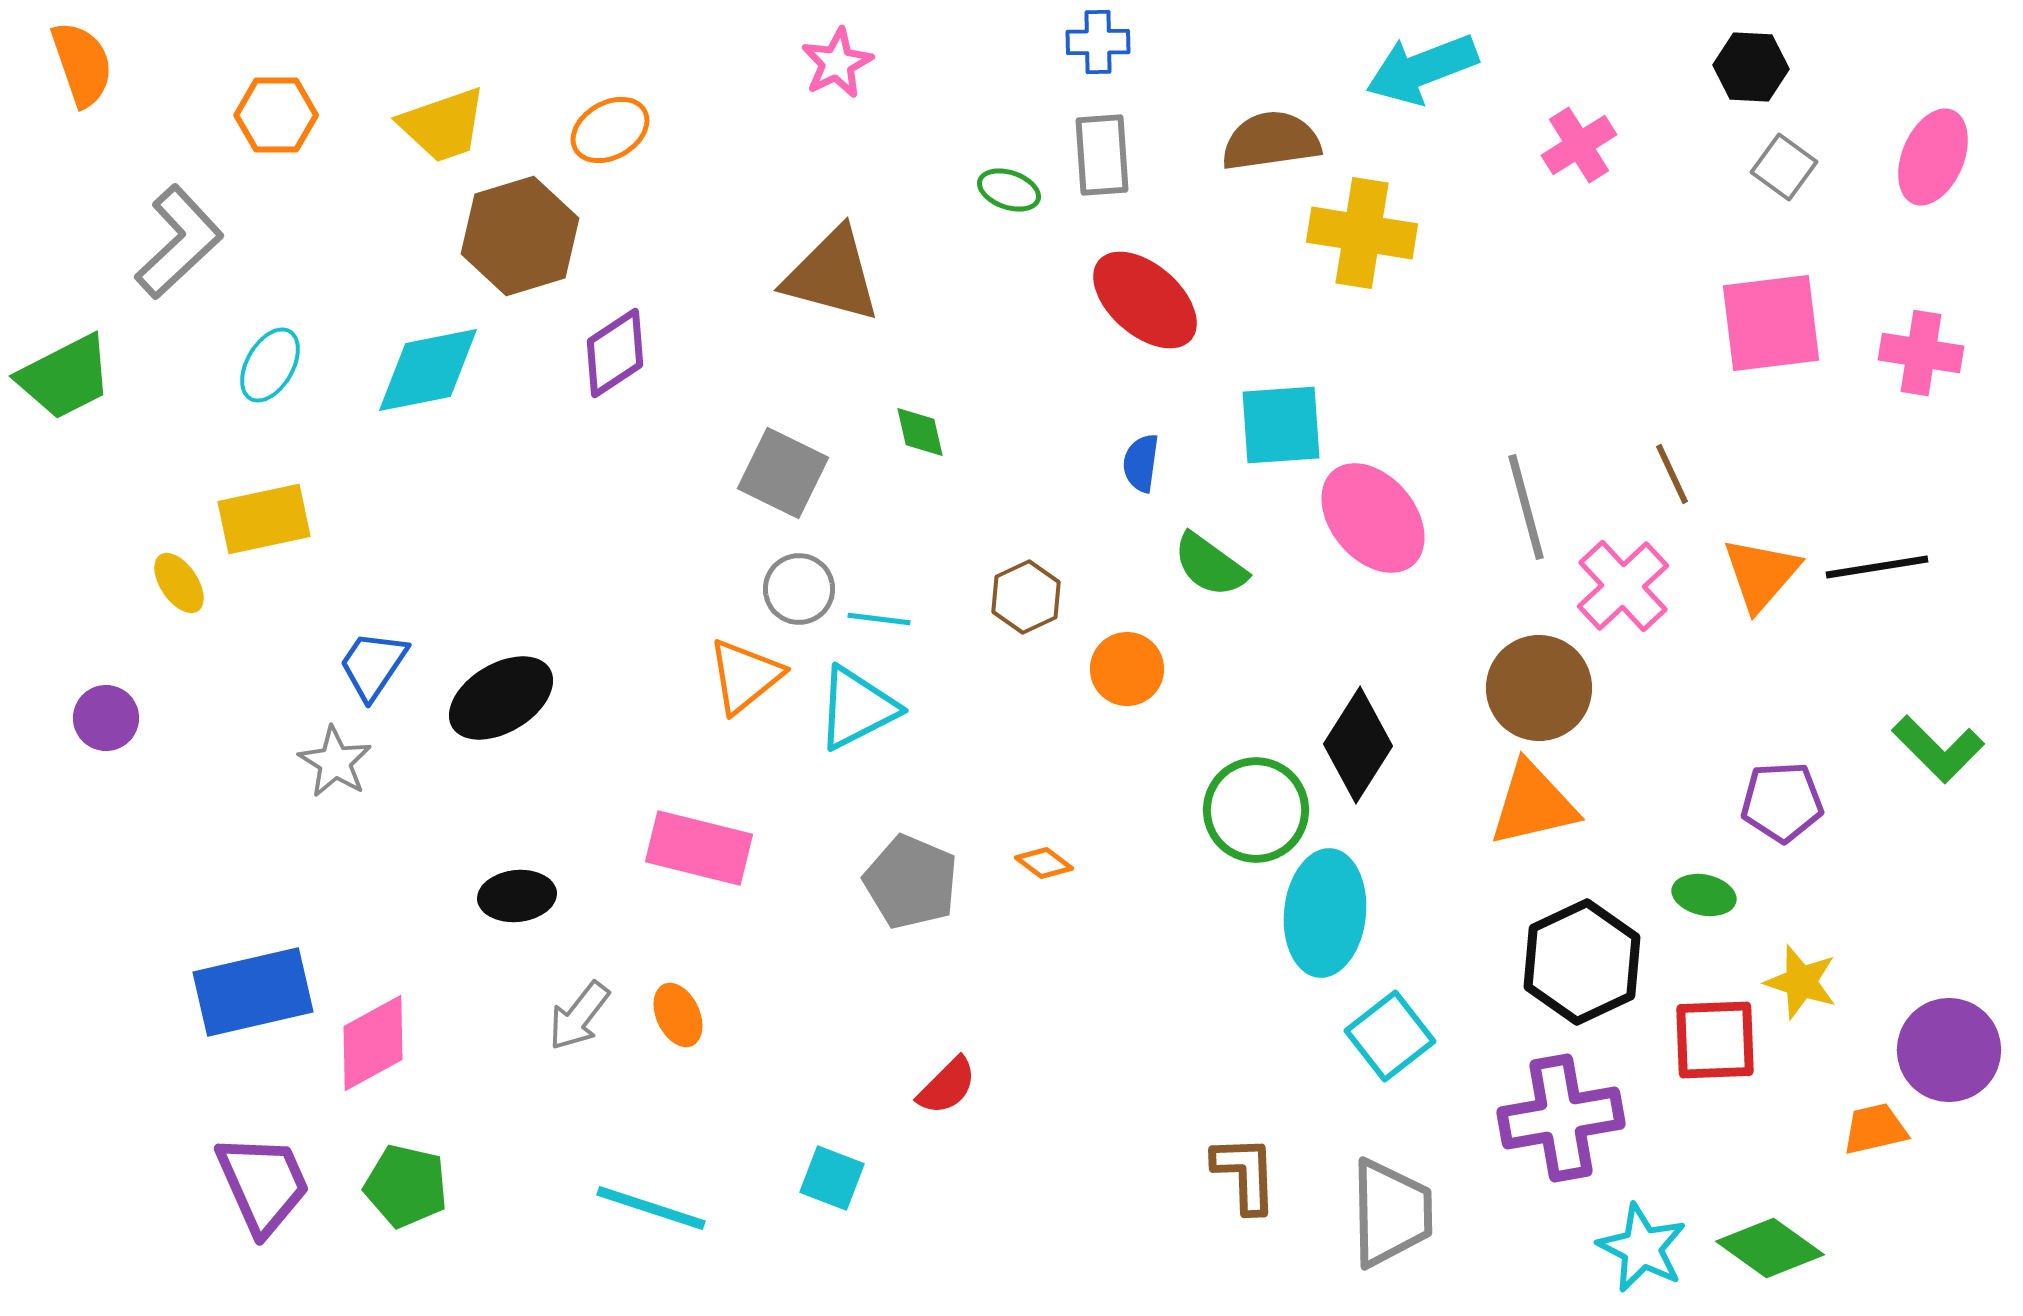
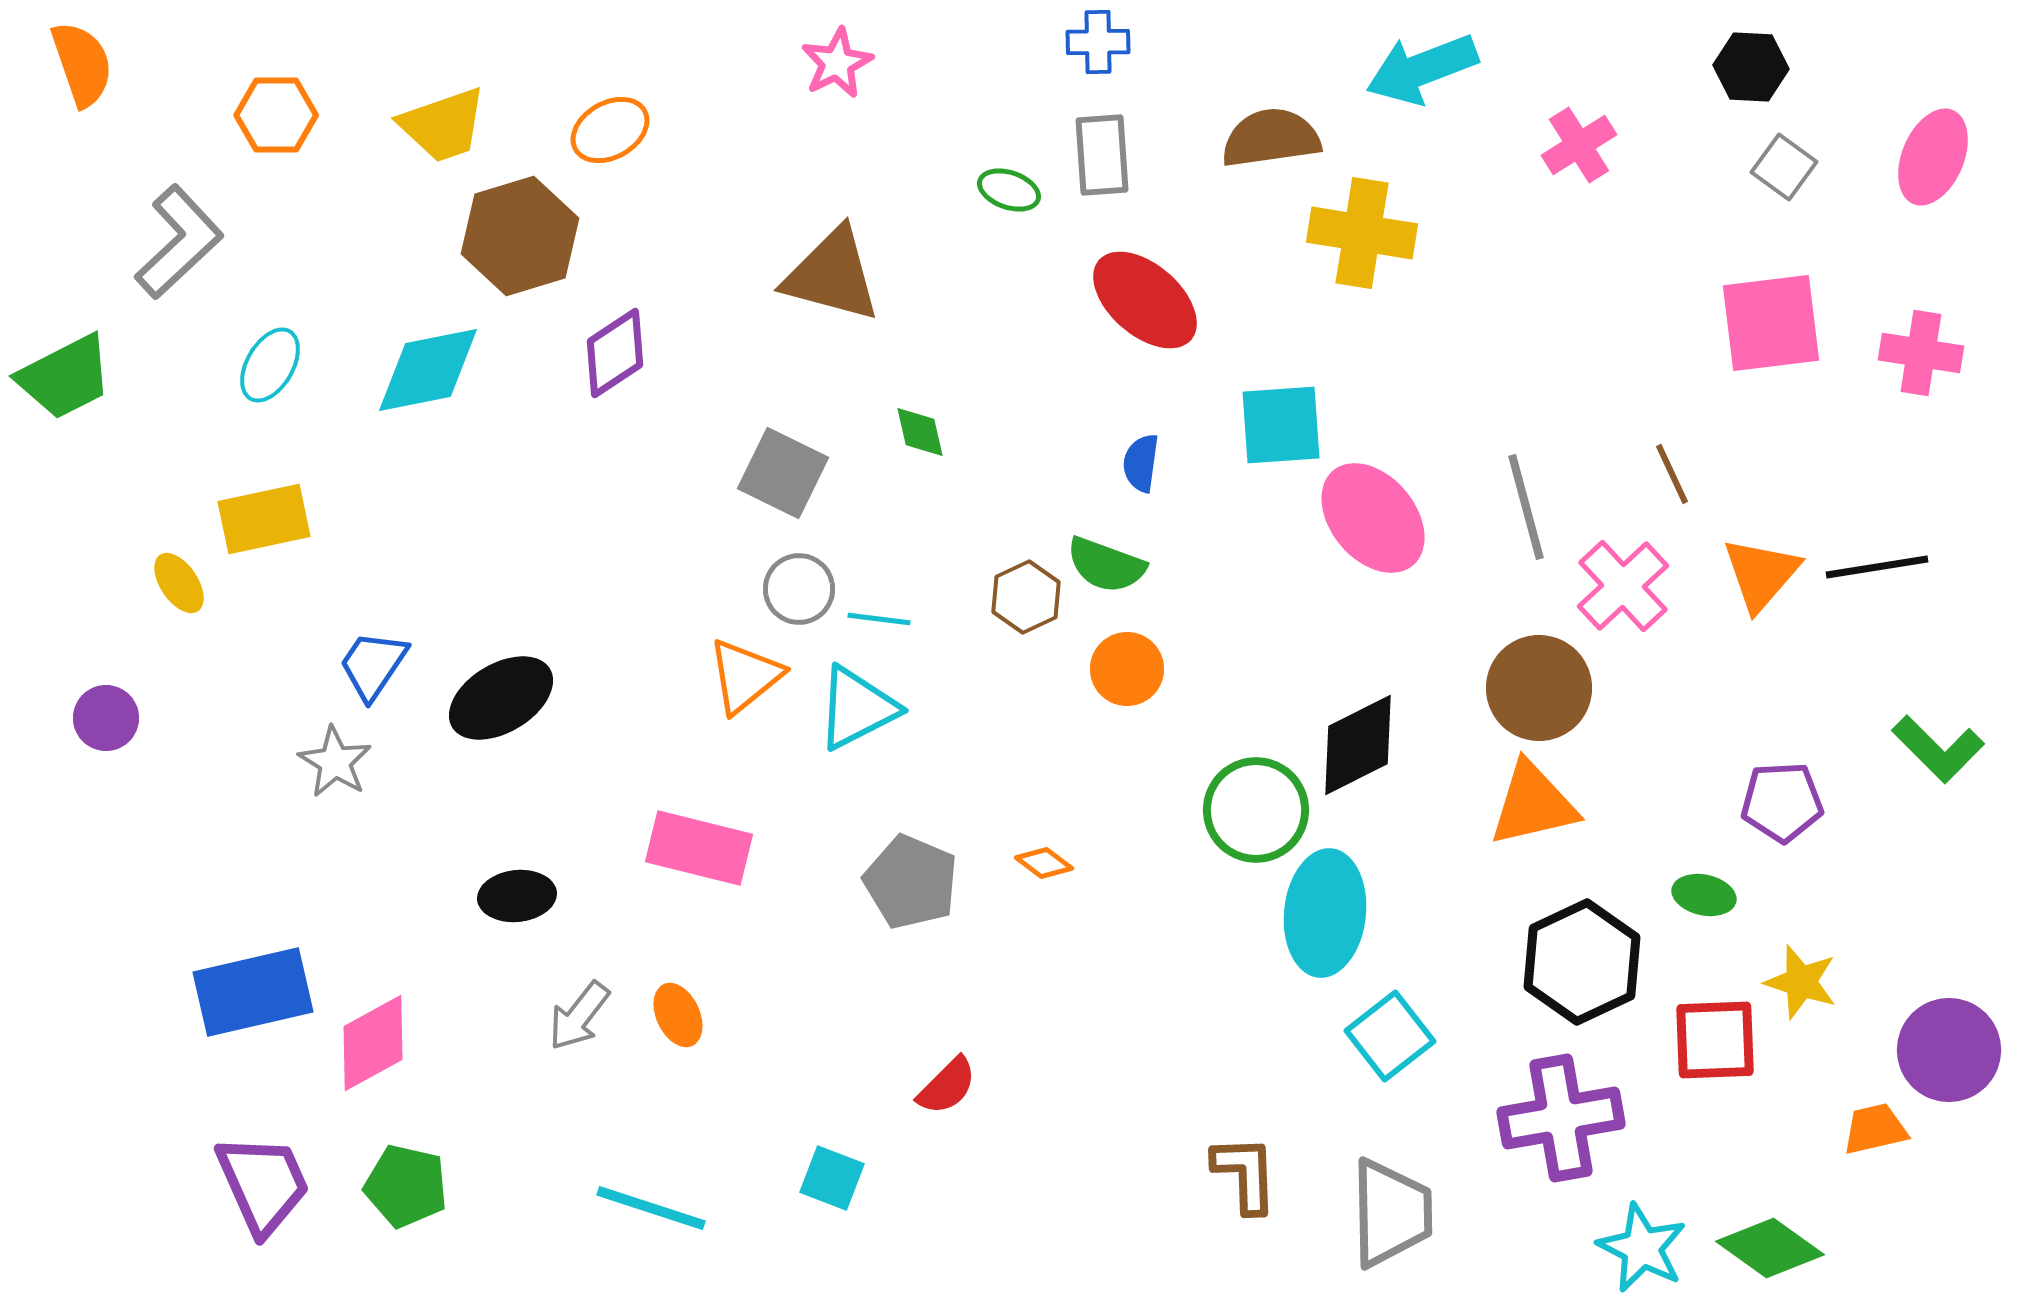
brown semicircle at (1271, 141): moved 3 px up
green semicircle at (1210, 565): moved 104 px left; rotated 16 degrees counterclockwise
black diamond at (1358, 745): rotated 31 degrees clockwise
